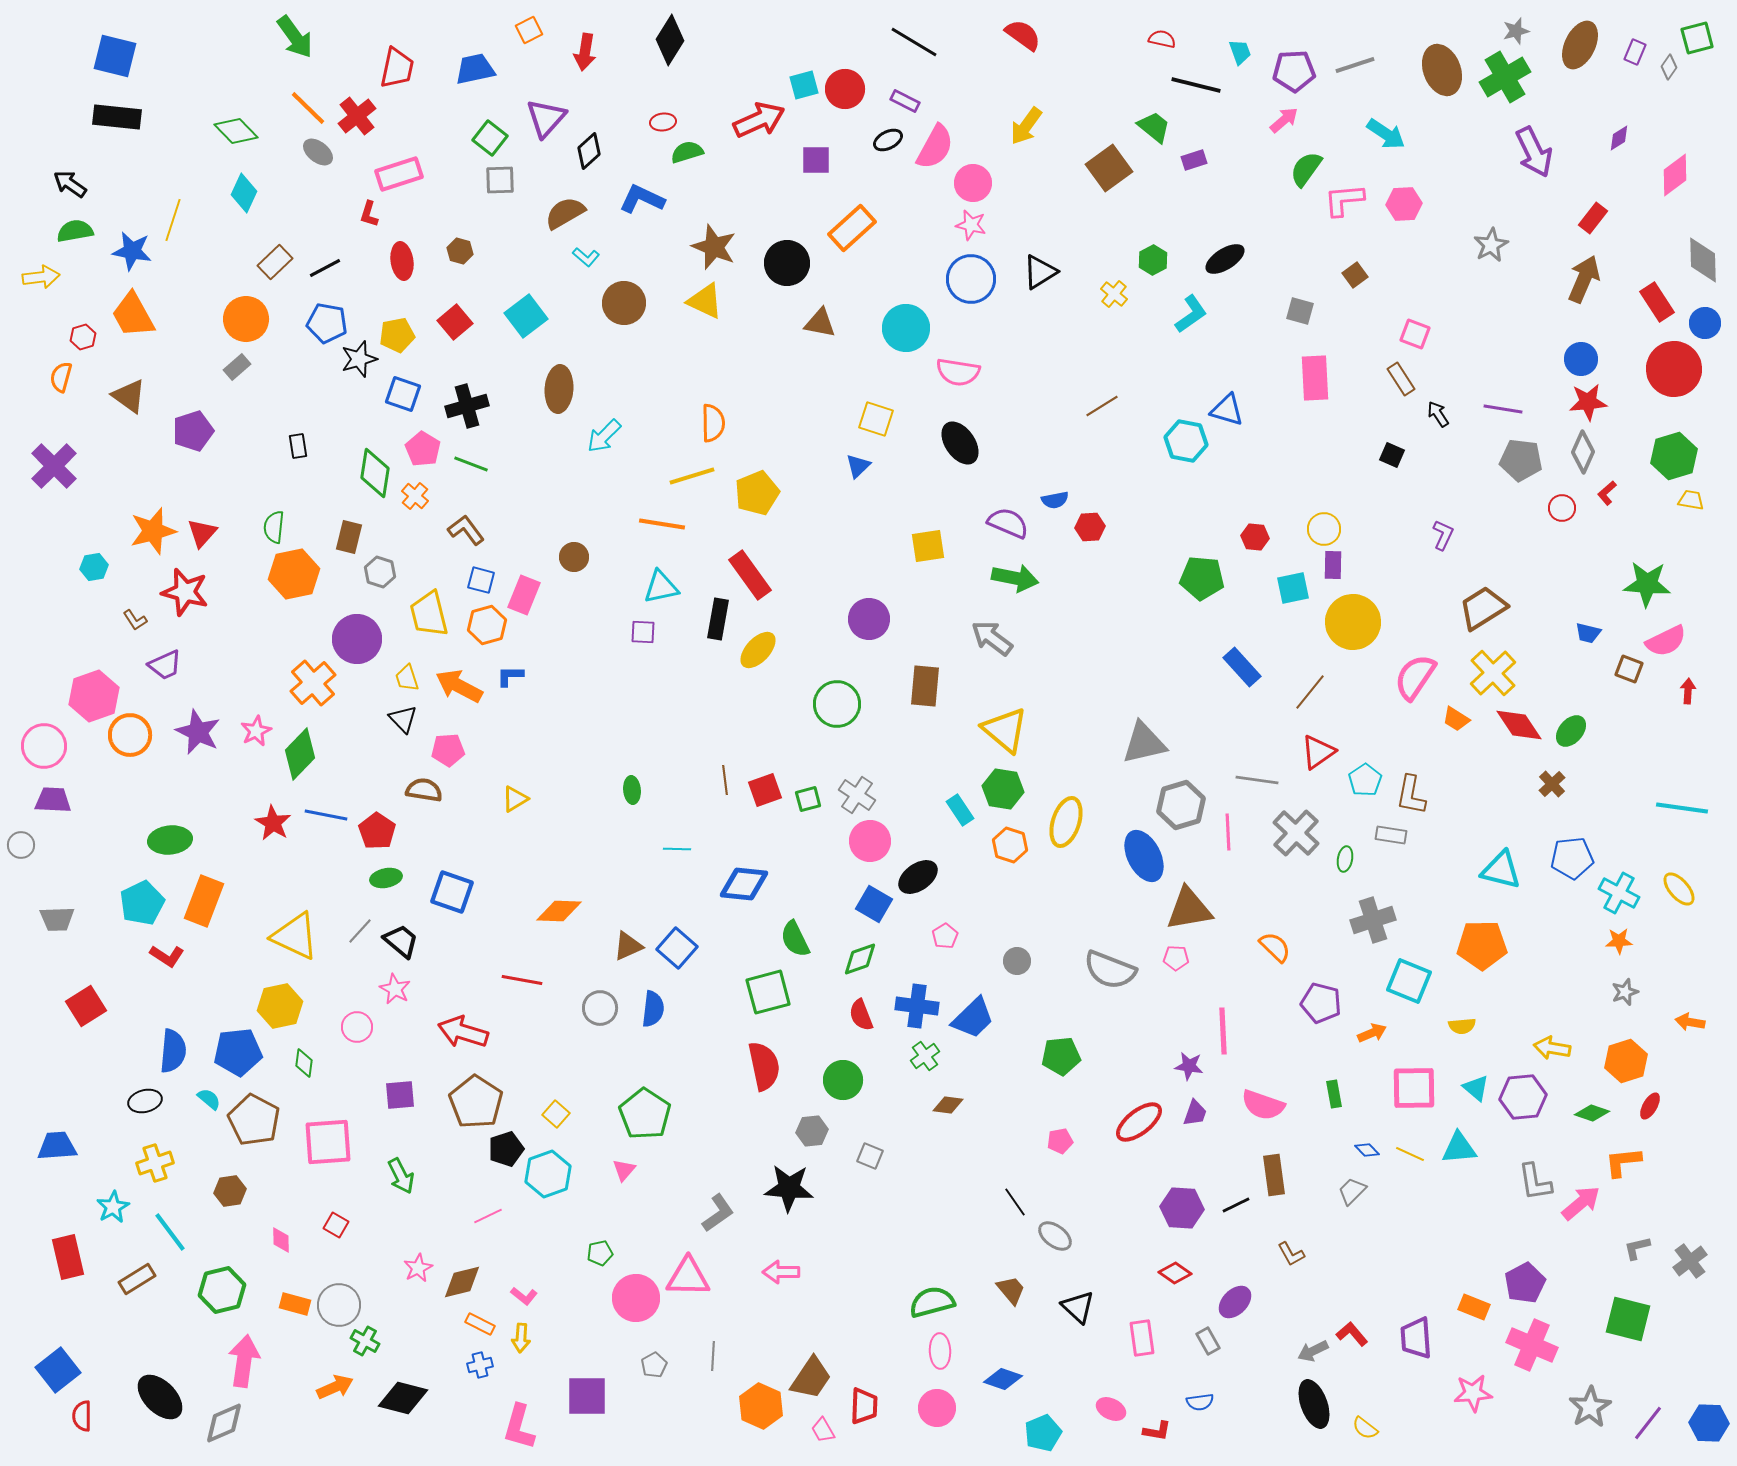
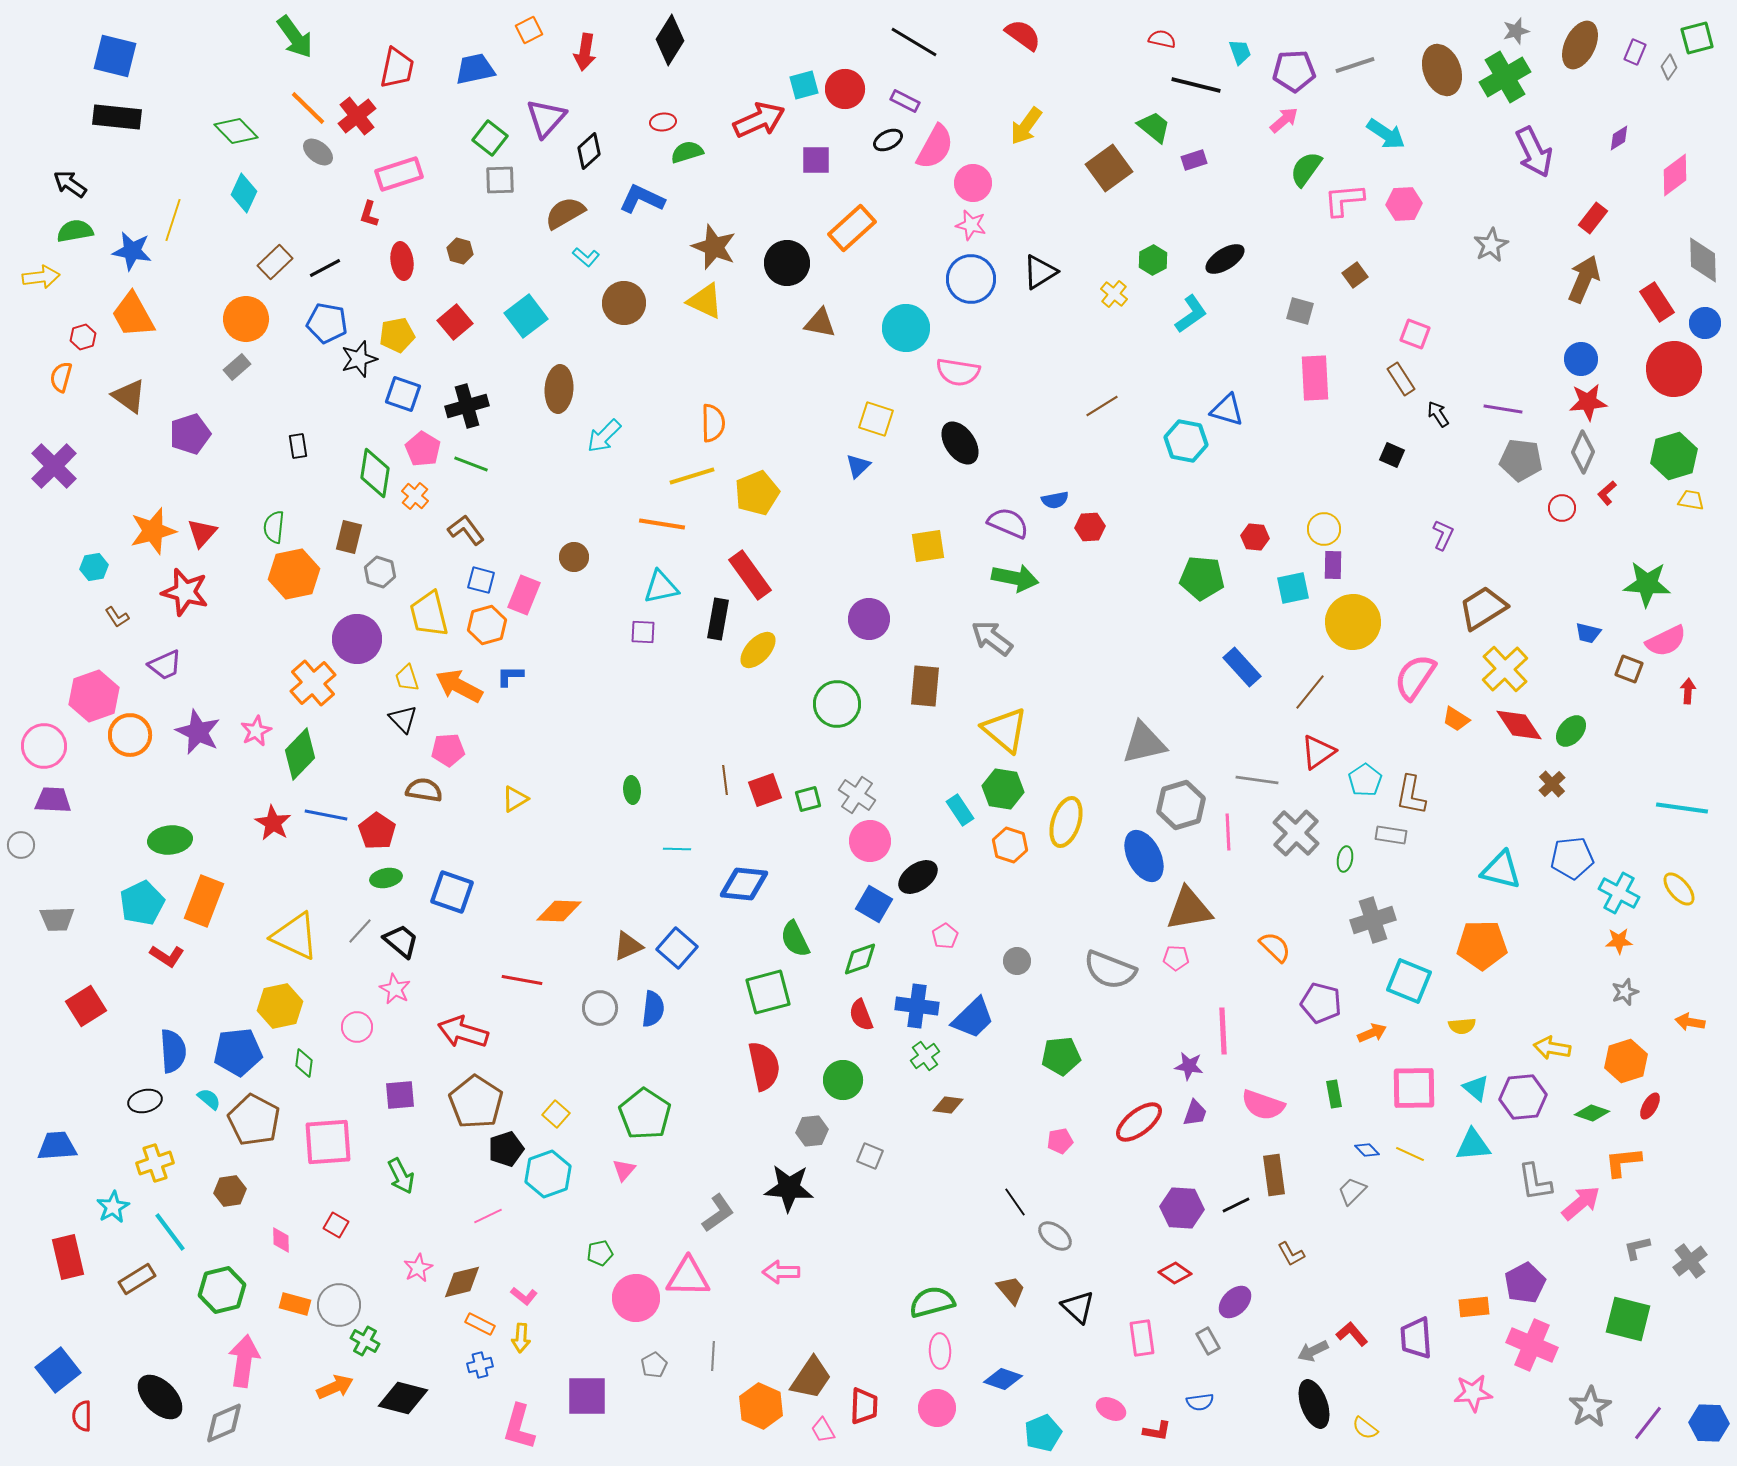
purple pentagon at (193, 431): moved 3 px left, 3 px down
brown L-shape at (135, 620): moved 18 px left, 3 px up
yellow cross at (1493, 673): moved 12 px right, 4 px up
blue semicircle at (173, 1051): rotated 9 degrees counterclockwise
cyan triangle at (1459, 1148): moved 14 px right, 3 px up
orange rectangle at (1474, 1307): rotated 28 degrees counterclockwise
